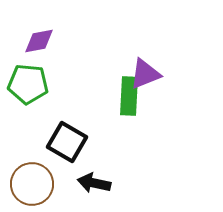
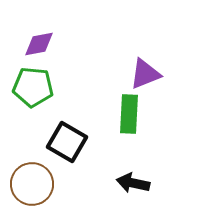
purple diamond: moved 3 px down
green pentagon: moved 5 px right, 3 px down
green rectangle: moved 18 px down
black arrow: moved 39 px right
